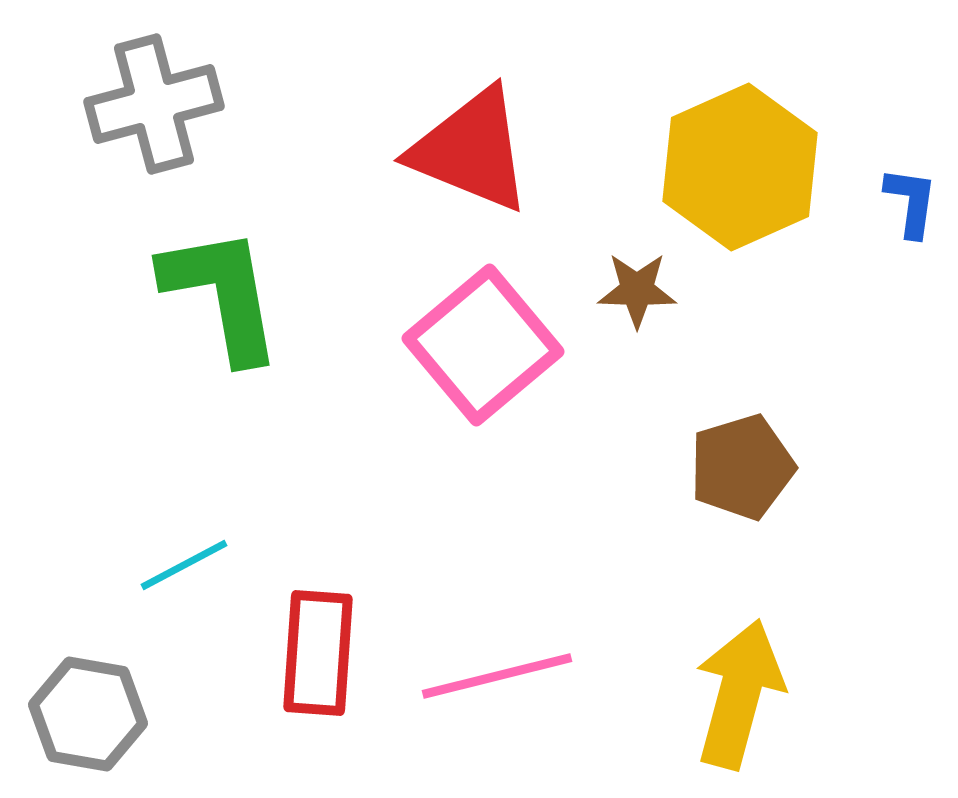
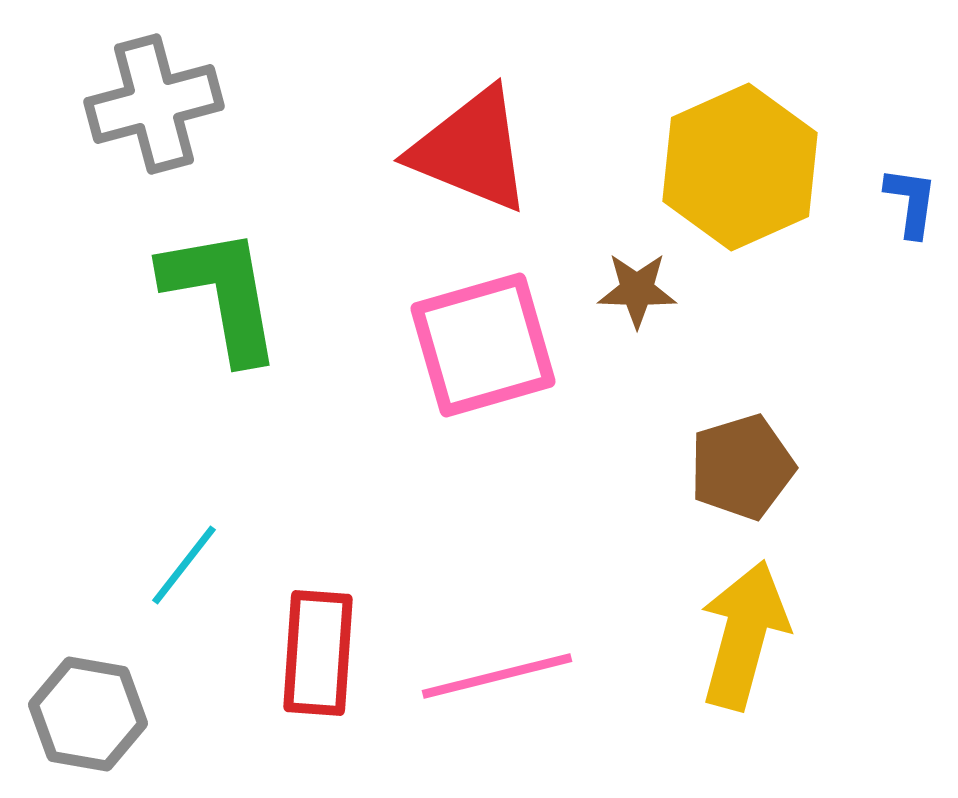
pink square: rotated 24 degrees clockwise
cyan line: rotated 24 degrees counterclockwise
yellow arrow: moved 5 px right, 59 px up
